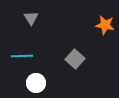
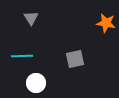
orange star: moved 1 px right, 2 px up
gray square: rotated 36 degrees clockwise
